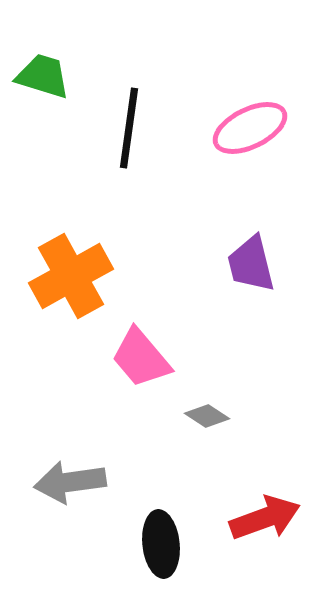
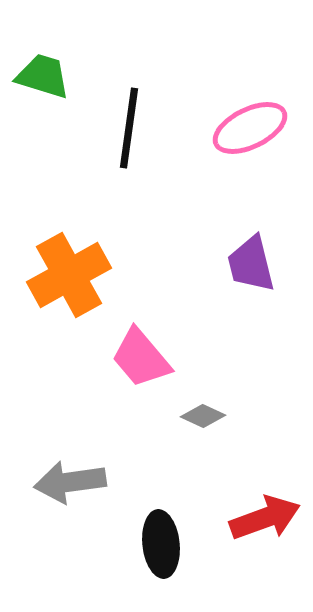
orange cross: moved 2 px left, 1 px up
gray diamond: moved 4 px left; rotated 9 degrees counterclockwise
